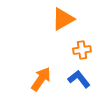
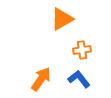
orange triangle: moved 1 px left
